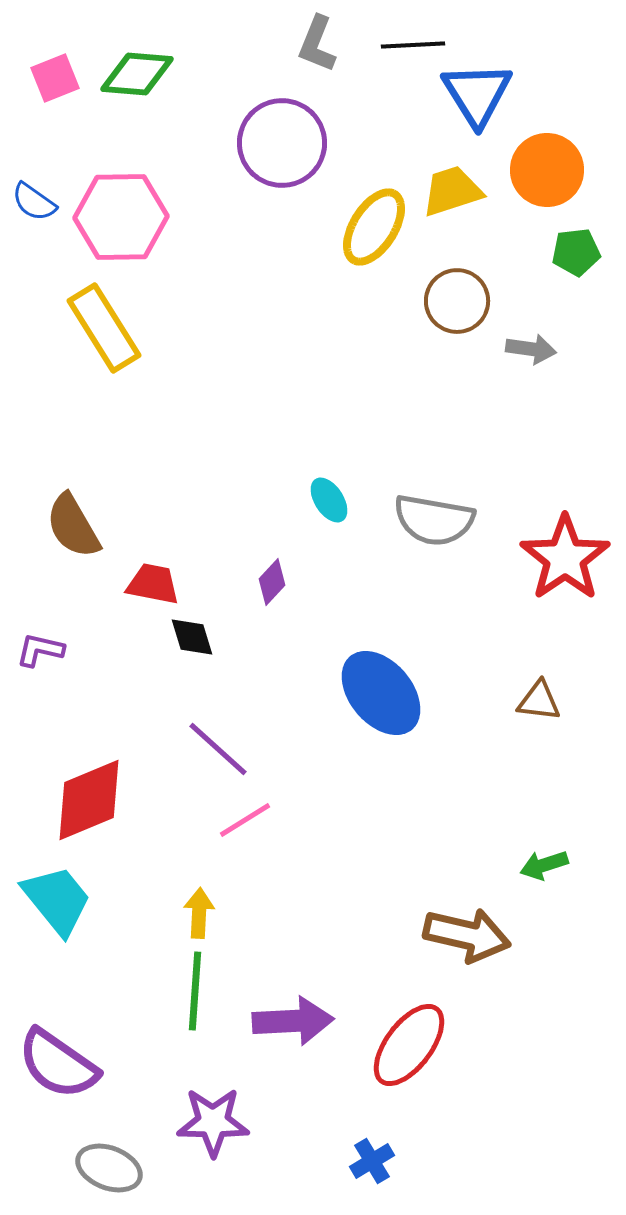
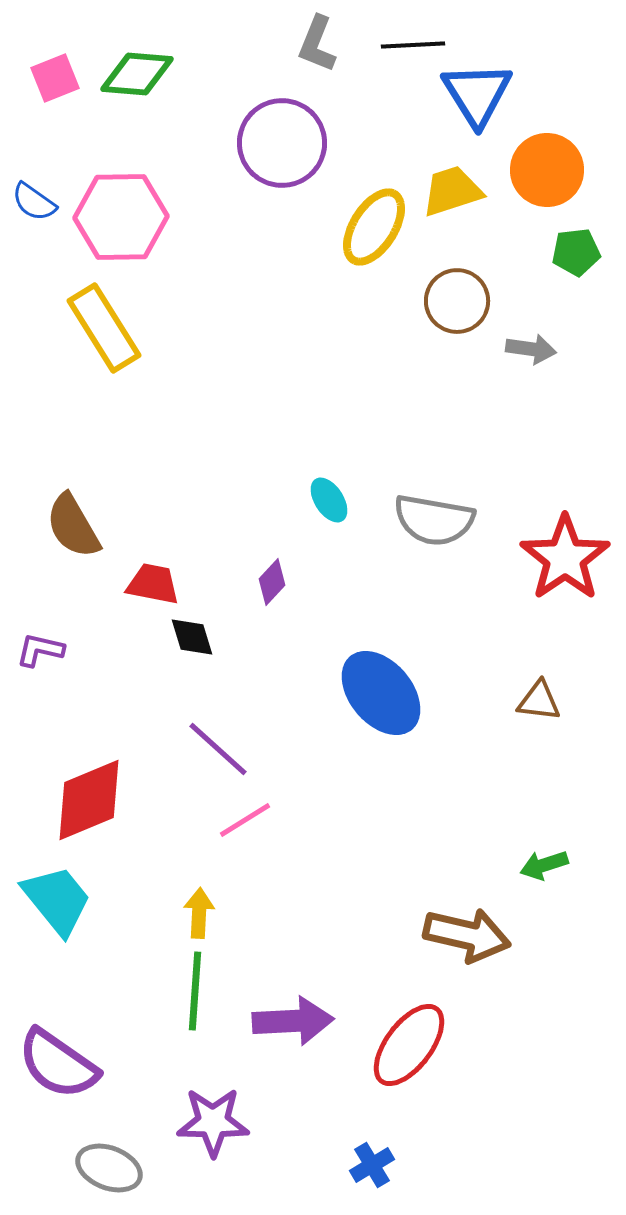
blue cross: moved 4 px down
